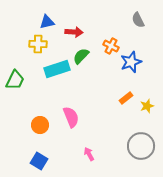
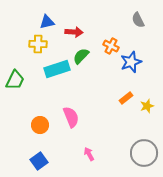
gray circle: moved 3 px right, 7 px down
blue square: rotated 24 degrees clockwise
